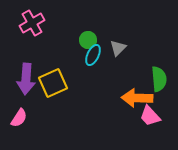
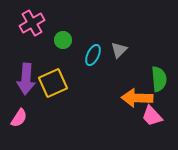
green circle: moved 25 px left
gray triangle: moved 1 px right, 2 px down
pink trapezoid: moved 2 px right
